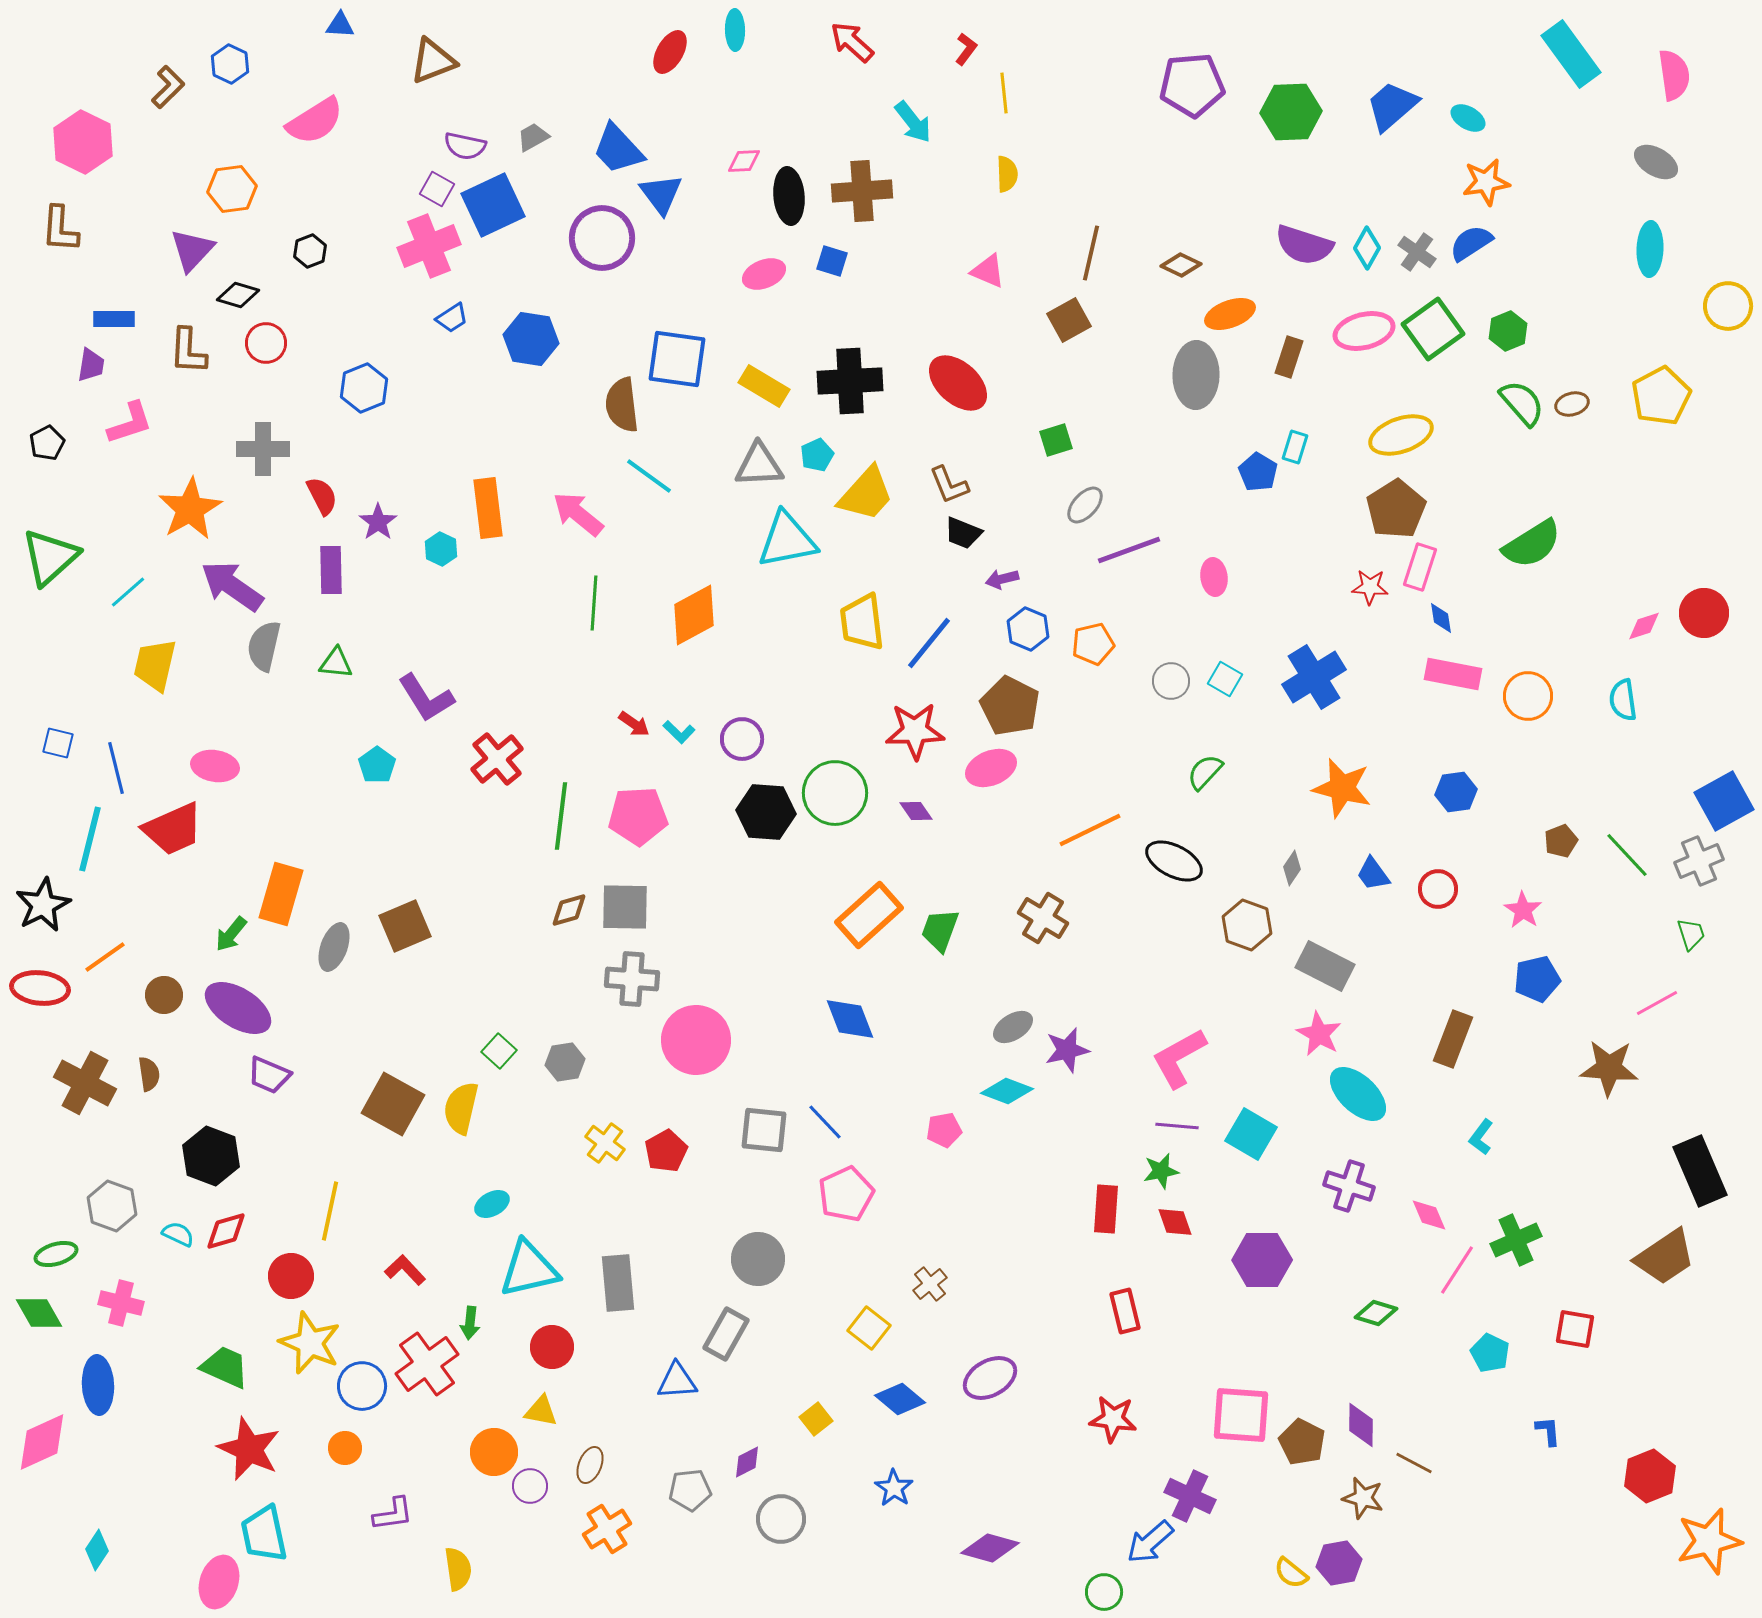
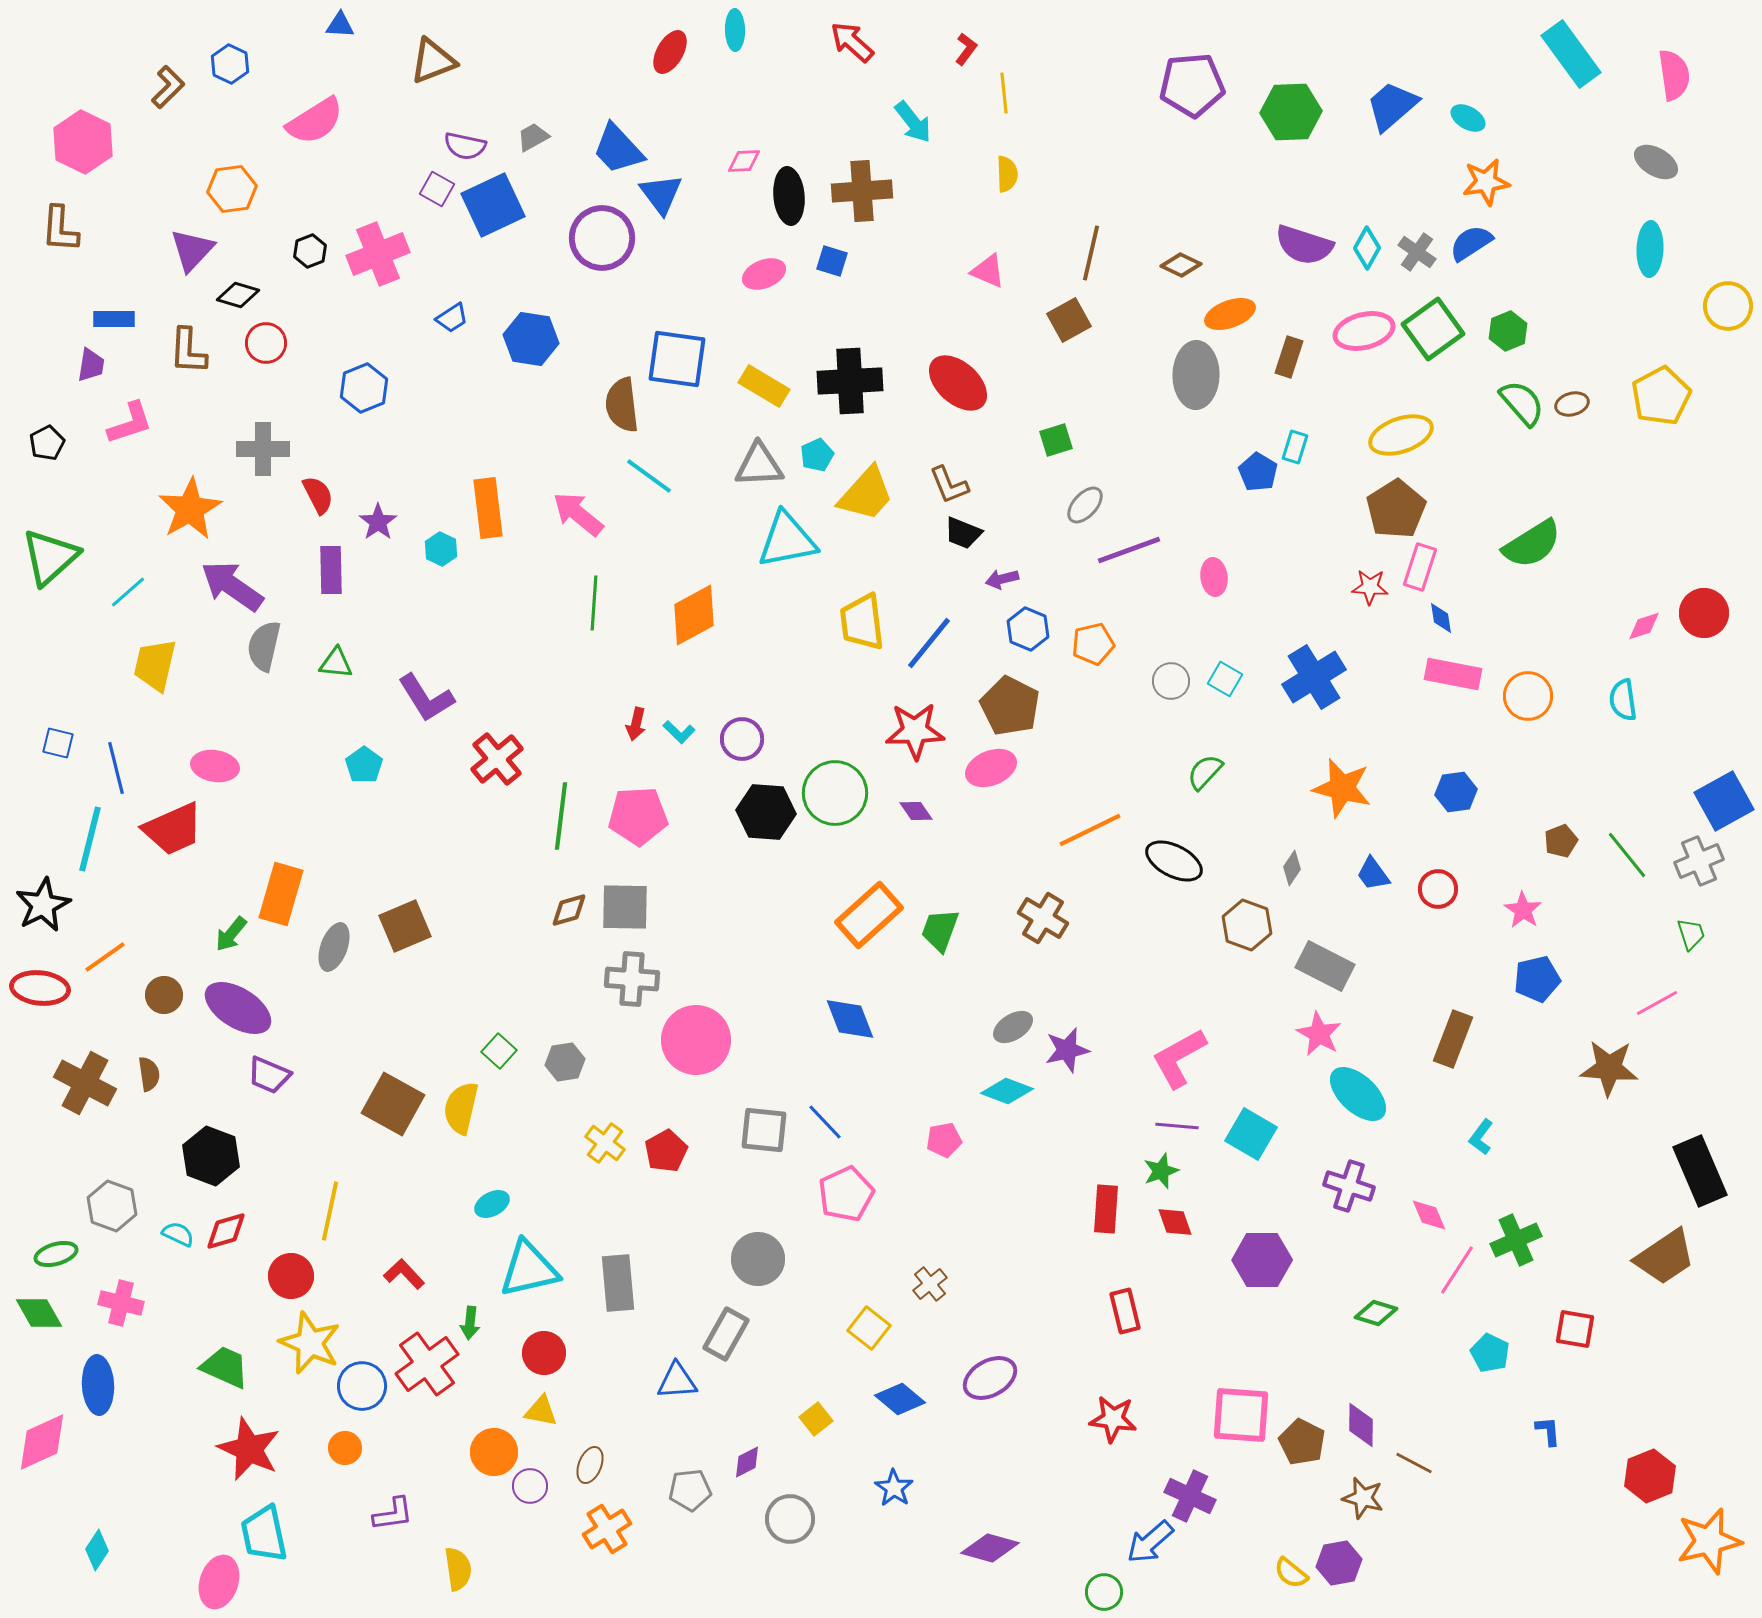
pink cross at (429, 246): moved 51 px left, 8 px down
red semicircle at (322, 496): moved 4 px left, 1 px up
red arrow at (634, 724): moved 2 px right; rotated 68 degrees clockwise
cyan pentagon at (377, 765): moved 13 px left
green line at (1627, 855): rotated 4 degrees clockwise
pink pentagon at (944, 1130): moved 10 px down
green star at (1161, 1171): rotated 9 degrees counterclockwise
red L-shape at (405, 1270): moved 1 px left, 4 px down
red circle at (552, 1347): moved 8 px left, 6 px down
gray circle at (781, 1519): moved 9 px right
